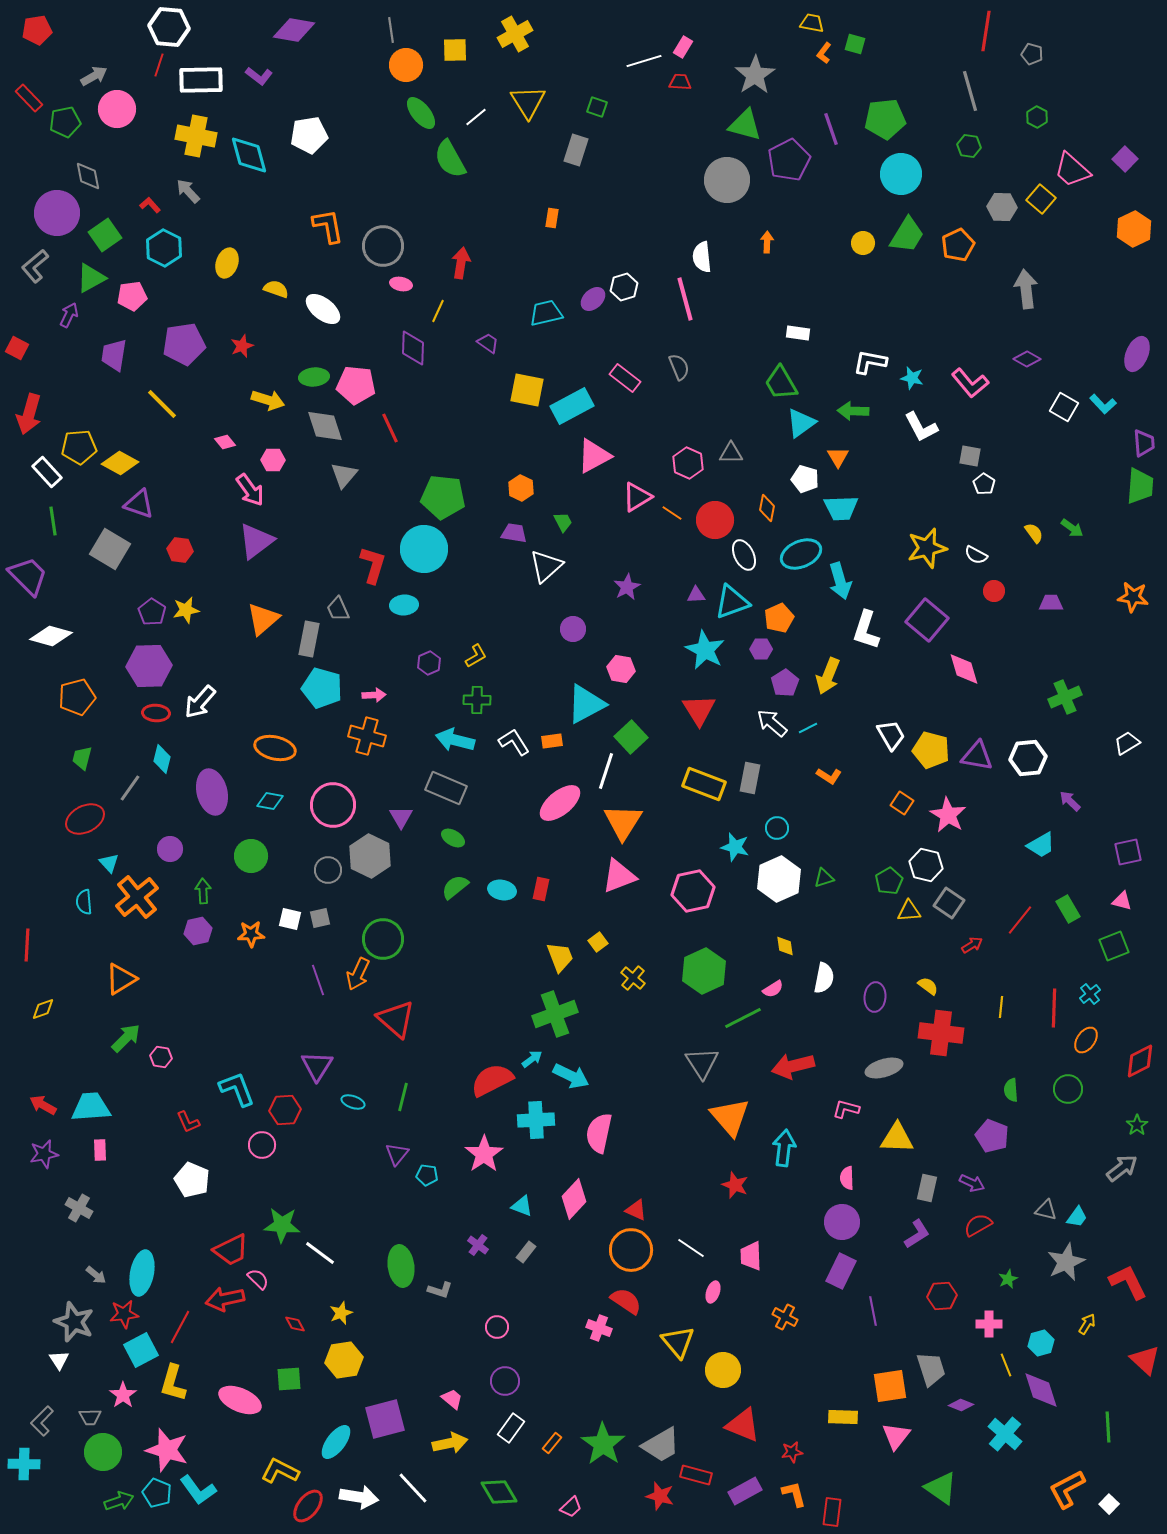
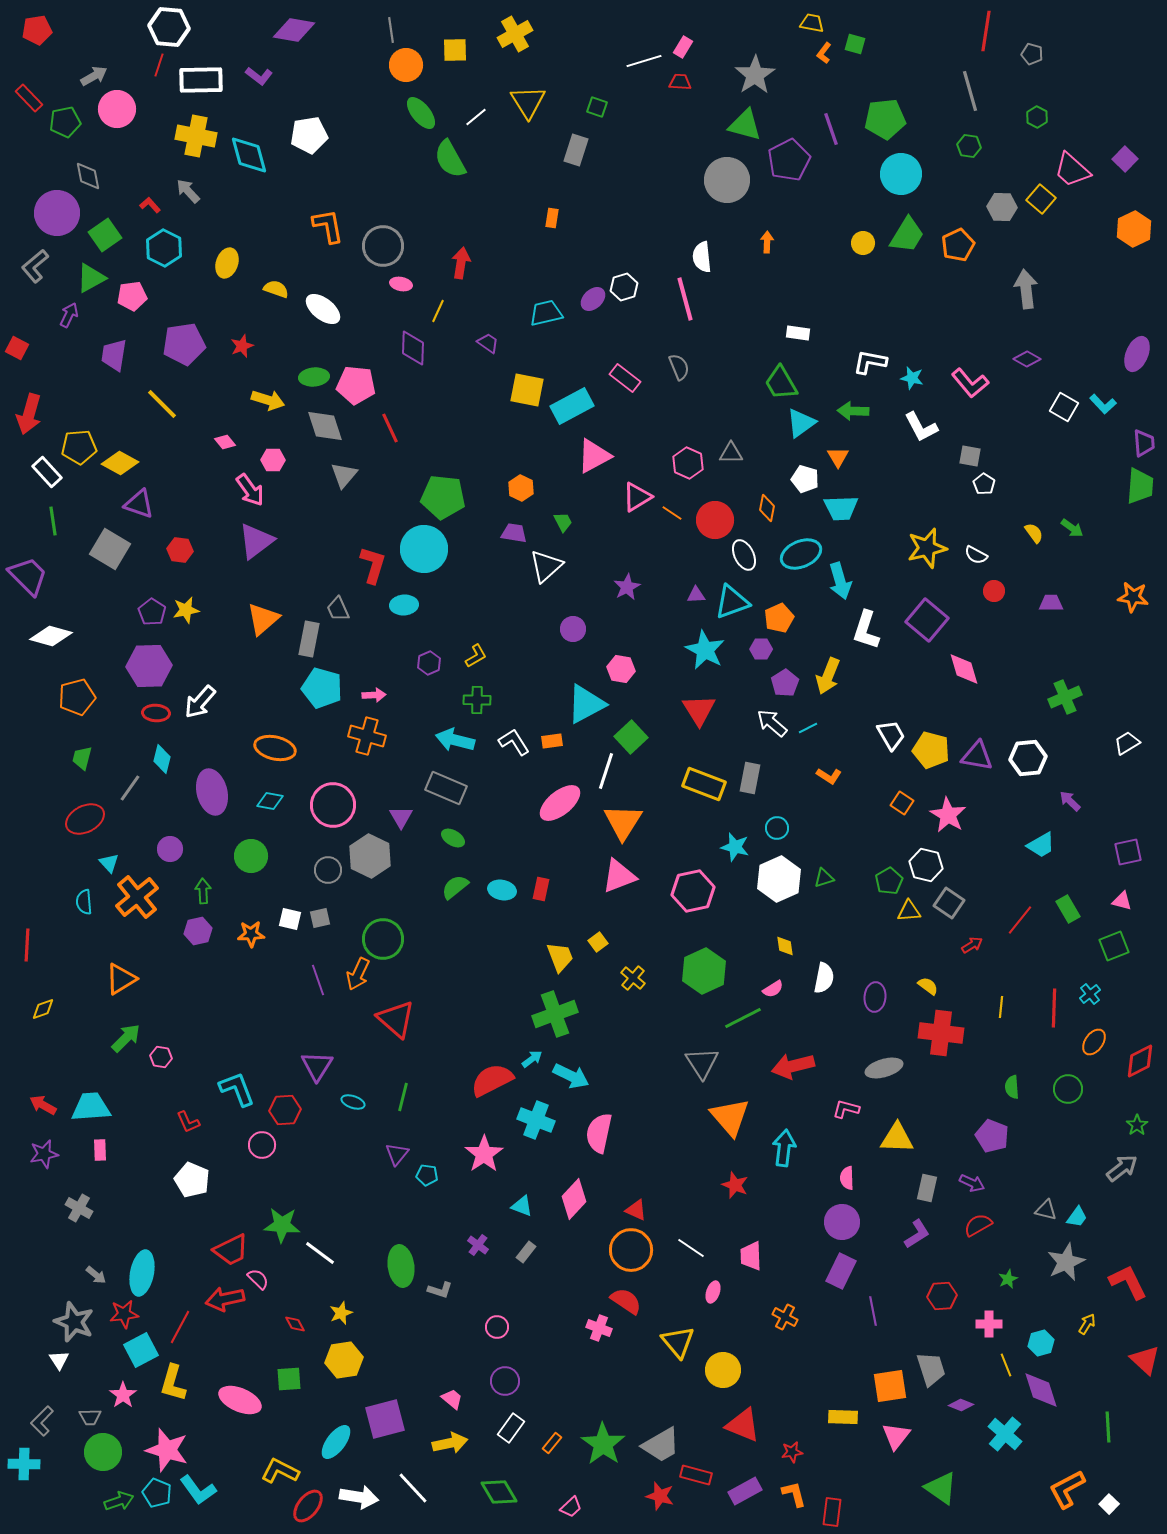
orange ellipse at (1086, 1040): moved 8 px right, 2 px down
green semicircle at (1011, 1090): moved 1 px right, 3 px up
cyan cross at (536, 1120): rotated 24 degrees clockwise
